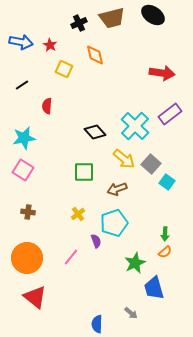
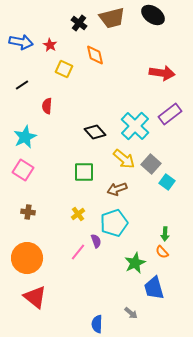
black cross: rotated 28 degrees counterclockwise
cyan star: moved 1 px right, 1 px up; rotated 15 degrees counterclockwise
orange semicircle: moved 3 px left; rotated 88 degrees clockwise
pink line: moved 7 px right, 5 px up
